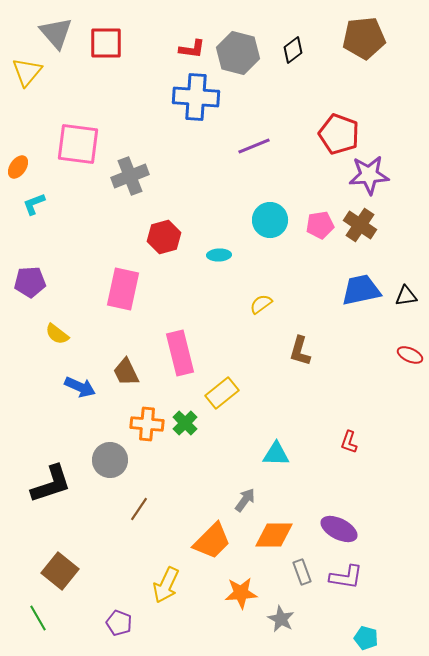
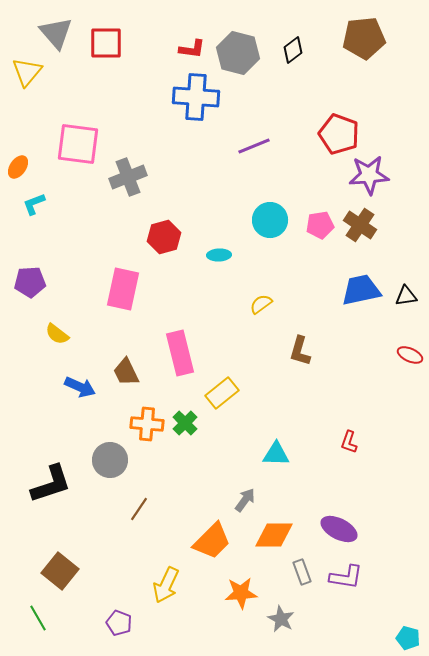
gray cross at (130, 176): moved 2 px left, 1 px down
cyan pentagon at (366, 638): moved 42 px right
